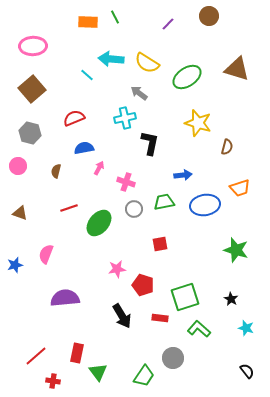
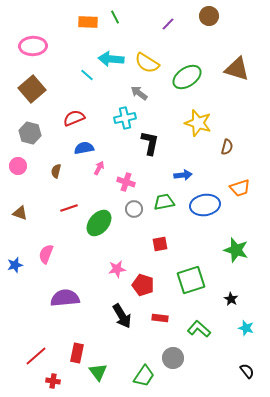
green square at (185, 297): moved 6 px right, 17 px up
